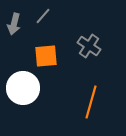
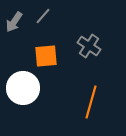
gray arrow: moved 2 px up; rotated 20 degrees clockwise
